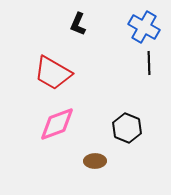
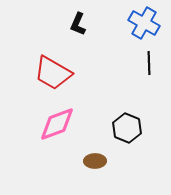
blue cross: moved 4 px up
